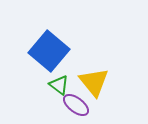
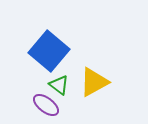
yellow triangle: rotated 40 degrees clockwise
purple ellipse: moved 30 px left
